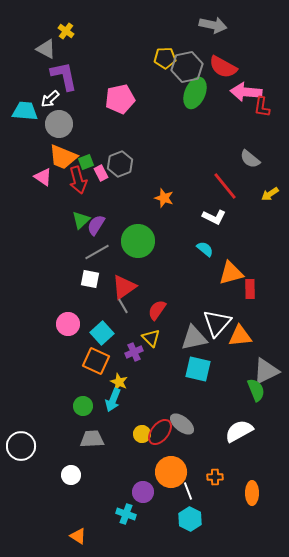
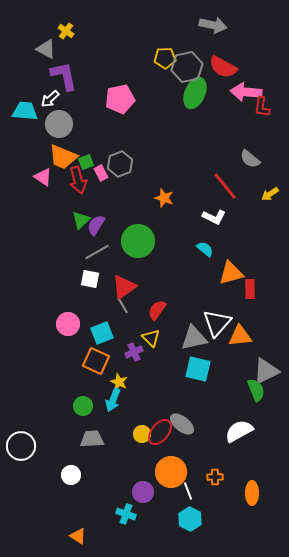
cyan square at (102, 333): rotated 20 degrees clockwise
